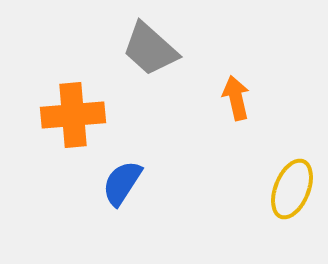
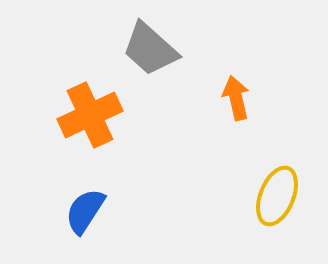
orange cross: moved 17 px right; rotated 20 degrees counterclockwise
blue semicircle: moved 37 px left, 28 px down
yellow ellipse: moved 15 px left, 7 px down
